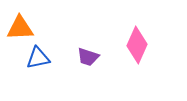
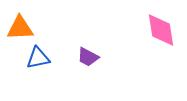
pink diamond: moved 24 px right, 15 px up; rotated 33 degrees counterclockwise
purple trapezoid: rotated 10 degrees clockwise
